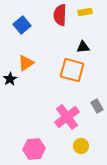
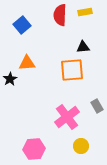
orange triangle: moved 1 px right; rotated 30 degrees clockwise
orange square: rotated 20 degrees counterclockwise
